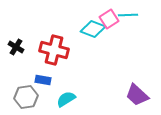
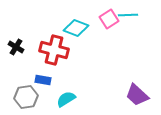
cyan diamond: moved 17 px left, 1 px up
